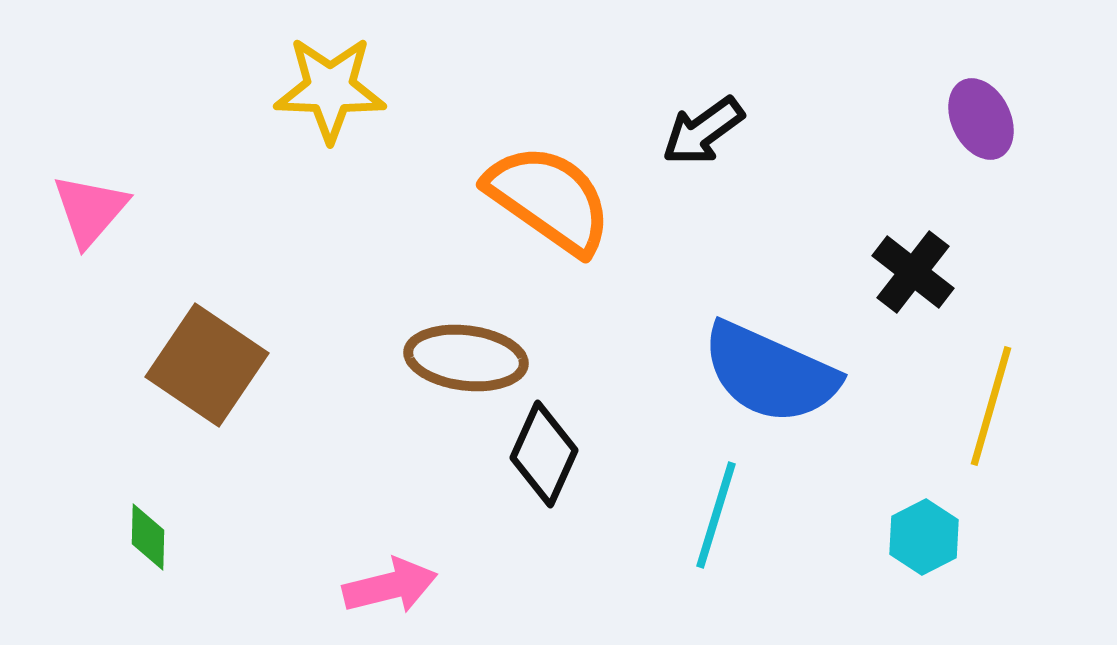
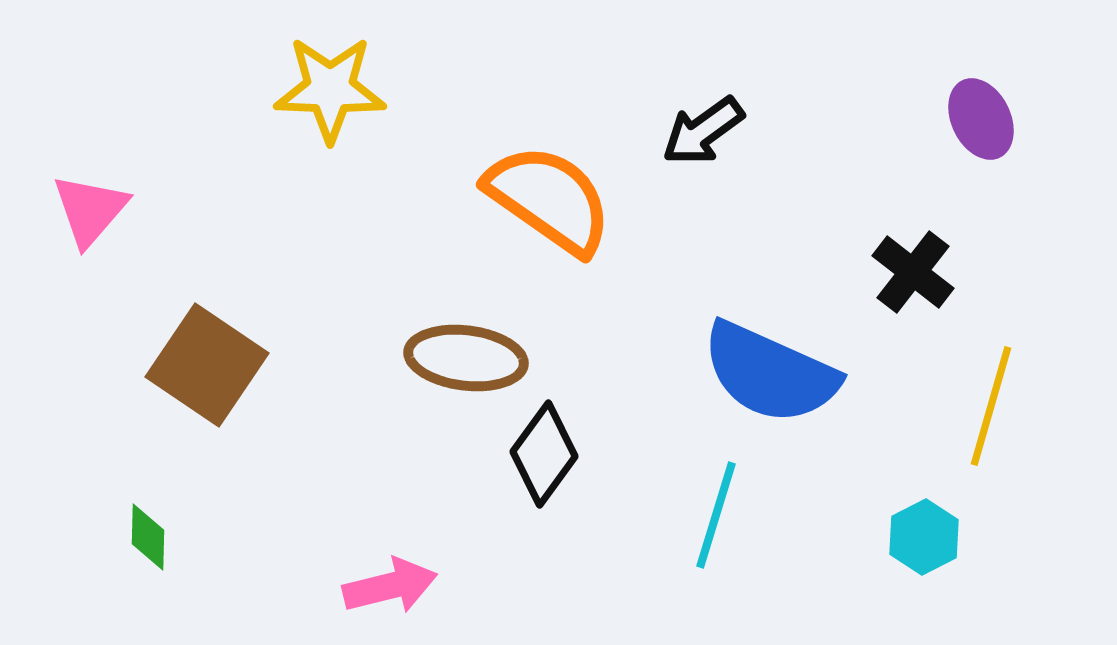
black diamond: rotated 12 degrees clockwise
